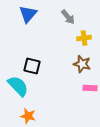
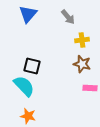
yellow cross: moved 2 px left, 2 px down
cyan semicircle: moved 6 px right
